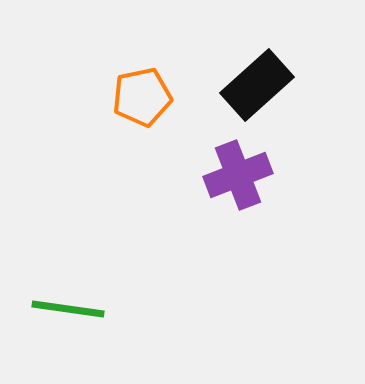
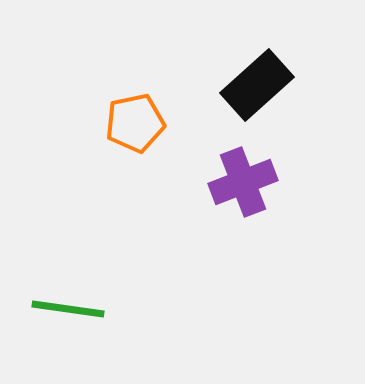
orange pentagon: moved 7 px left, 26 px down
purple cross: moved 5 px right, 7 px down
